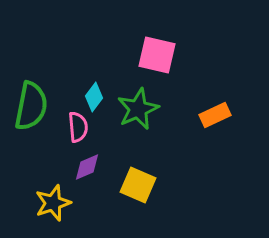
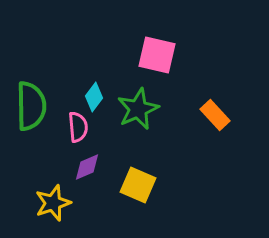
green semicircle: rotated 12 degrees counterclockwise
orange rectangle: rotated 72 degrees clockwise
